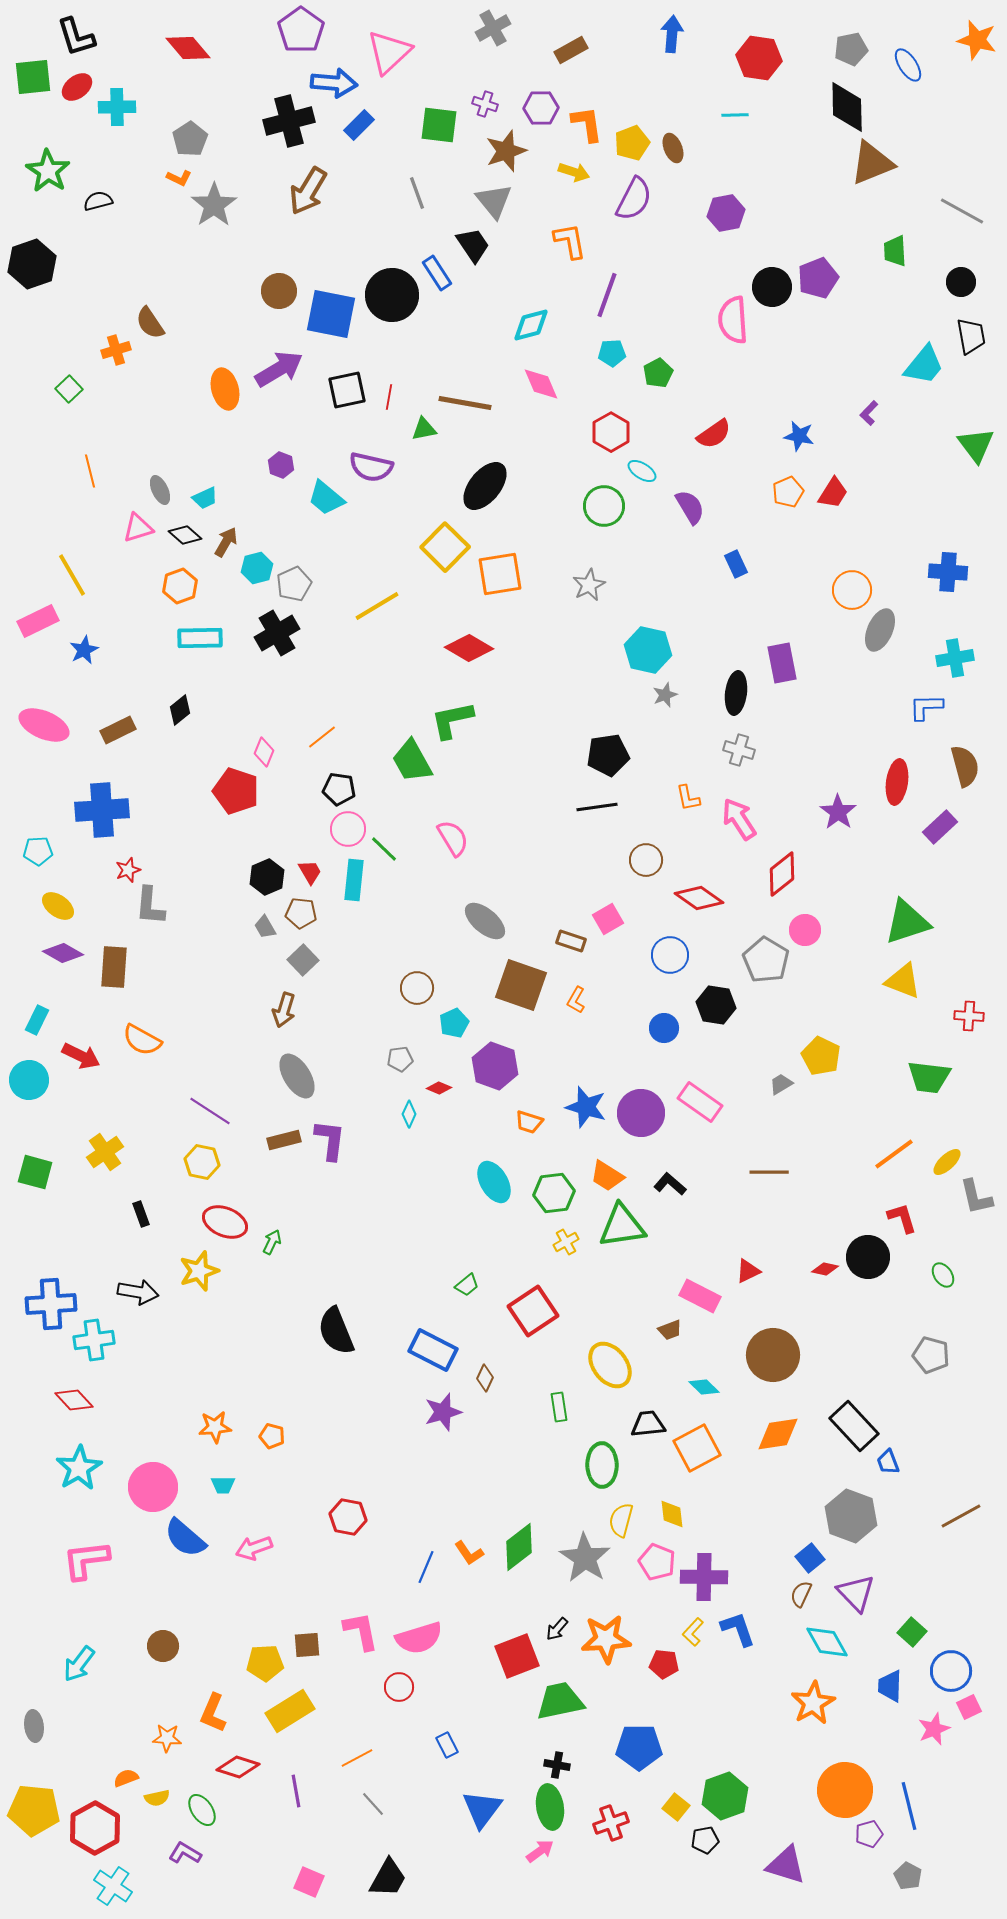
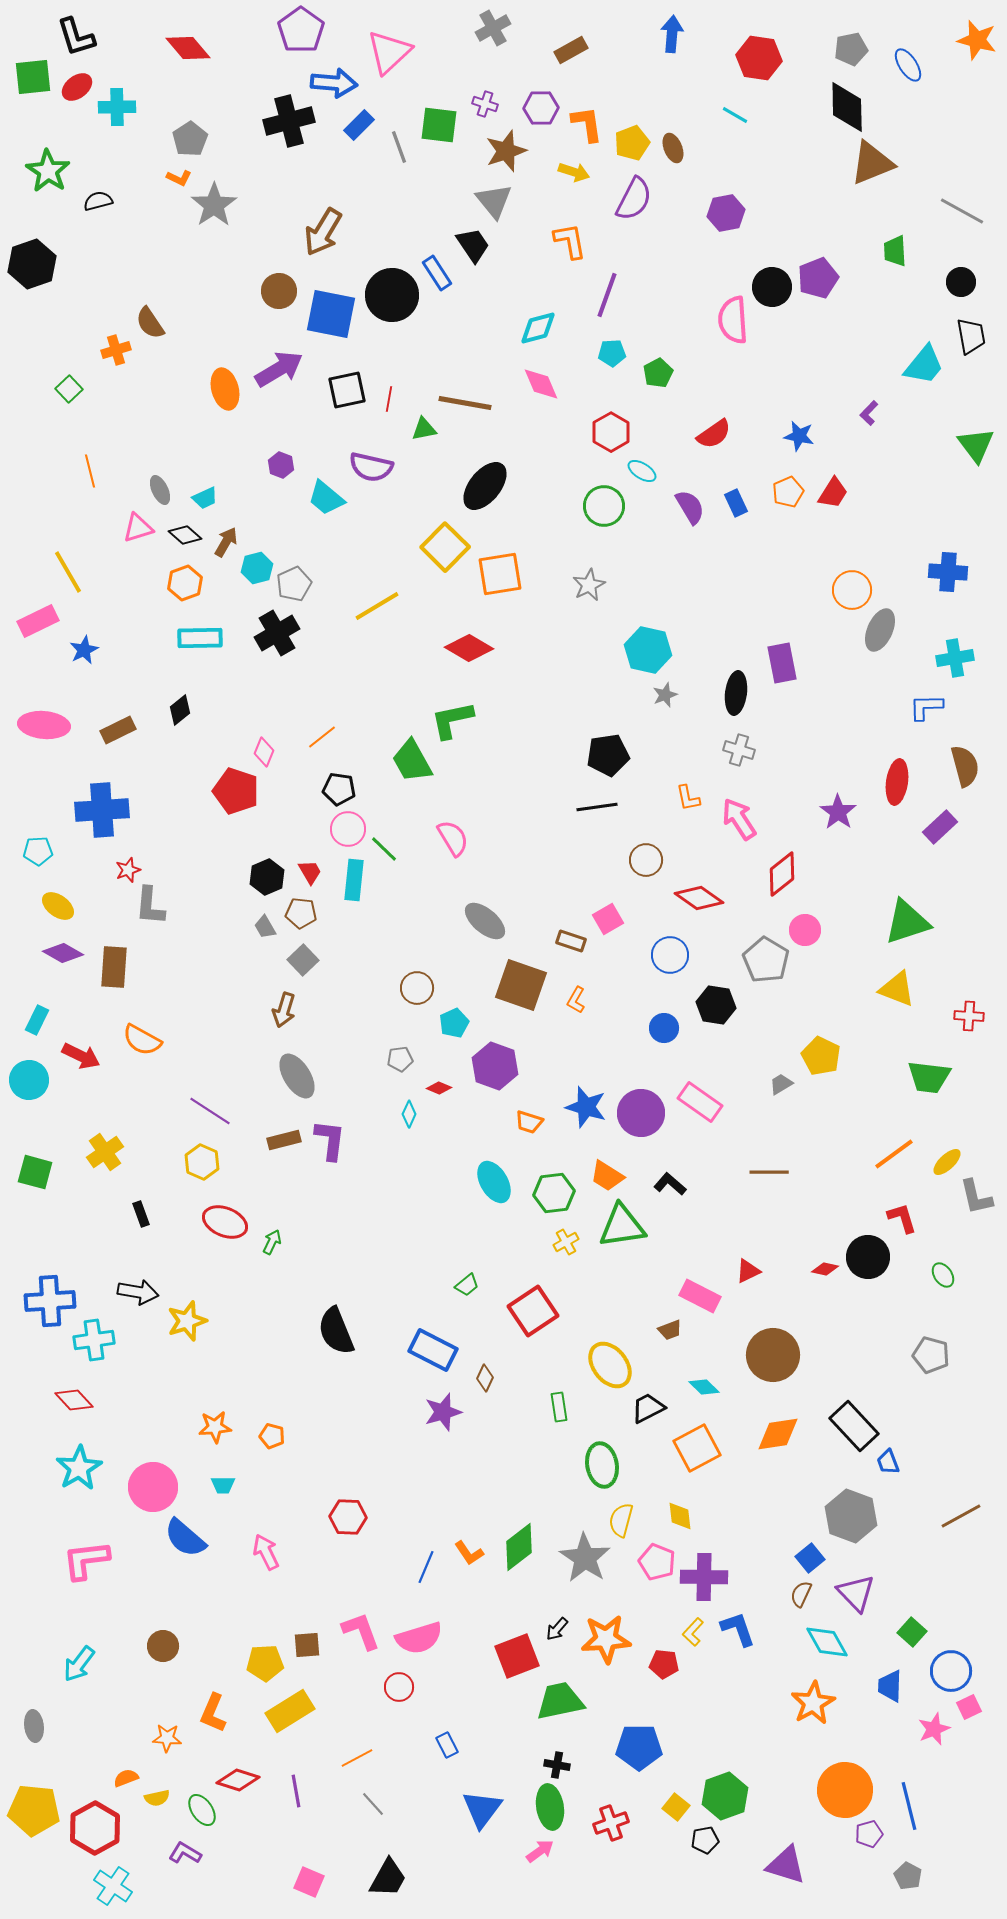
cyan line at (735, 115): rotated 32 degrees clockwise
brown arrow at (308, 191): moved 15 px right, 41 px down
gray line at (417, 193): moved 18 px left, 46 px up
cyan diamond at (531, 325): moved 7 px right, 3 px down
red line at (389, 397): moved 2 px down
blue rectangle at (736, 564): moved 61 px up
yellow line at (72, 575): moved 4 px left, 3 px up
orange hexagon at (180, 586): moved 5 px right, 3 px up
pink ellipse at (44, 725): rotated 18 degrees counterclockwise
yellow triangle at (903, 981): moved 6 px left, 8 px down
yellow hexagon at (202, 1162): rotated 12 degrees clockwise
yellow star at (199, 1271): moved 12 px left, 50 px down
blue cross at (51, 1304): moved 1 px left, 3 px up
black trapezoid at (648, 1424): moved 16 px up; rotated 21 degrees counterclockwise
green ellipse at (602, 1465): rotated 9 degrees counterclockwise
yellow diamond at (672, 1514): moved 8 px right, 2 px down
red hexagon at (348, 1517): rotated 9 degrees counterclockwise
pink arrow at (254, 1548): moved 12 px right, 4 px down; rotated 84 degrees clockwise
pink L-shape at (361, 1631): rotated 9 degrees counterclockwise
red diamond at (238, 1767): moved 13 px down
